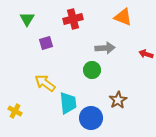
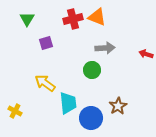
orange triangle: moved 26 px left
brown star: moved 6 px down
